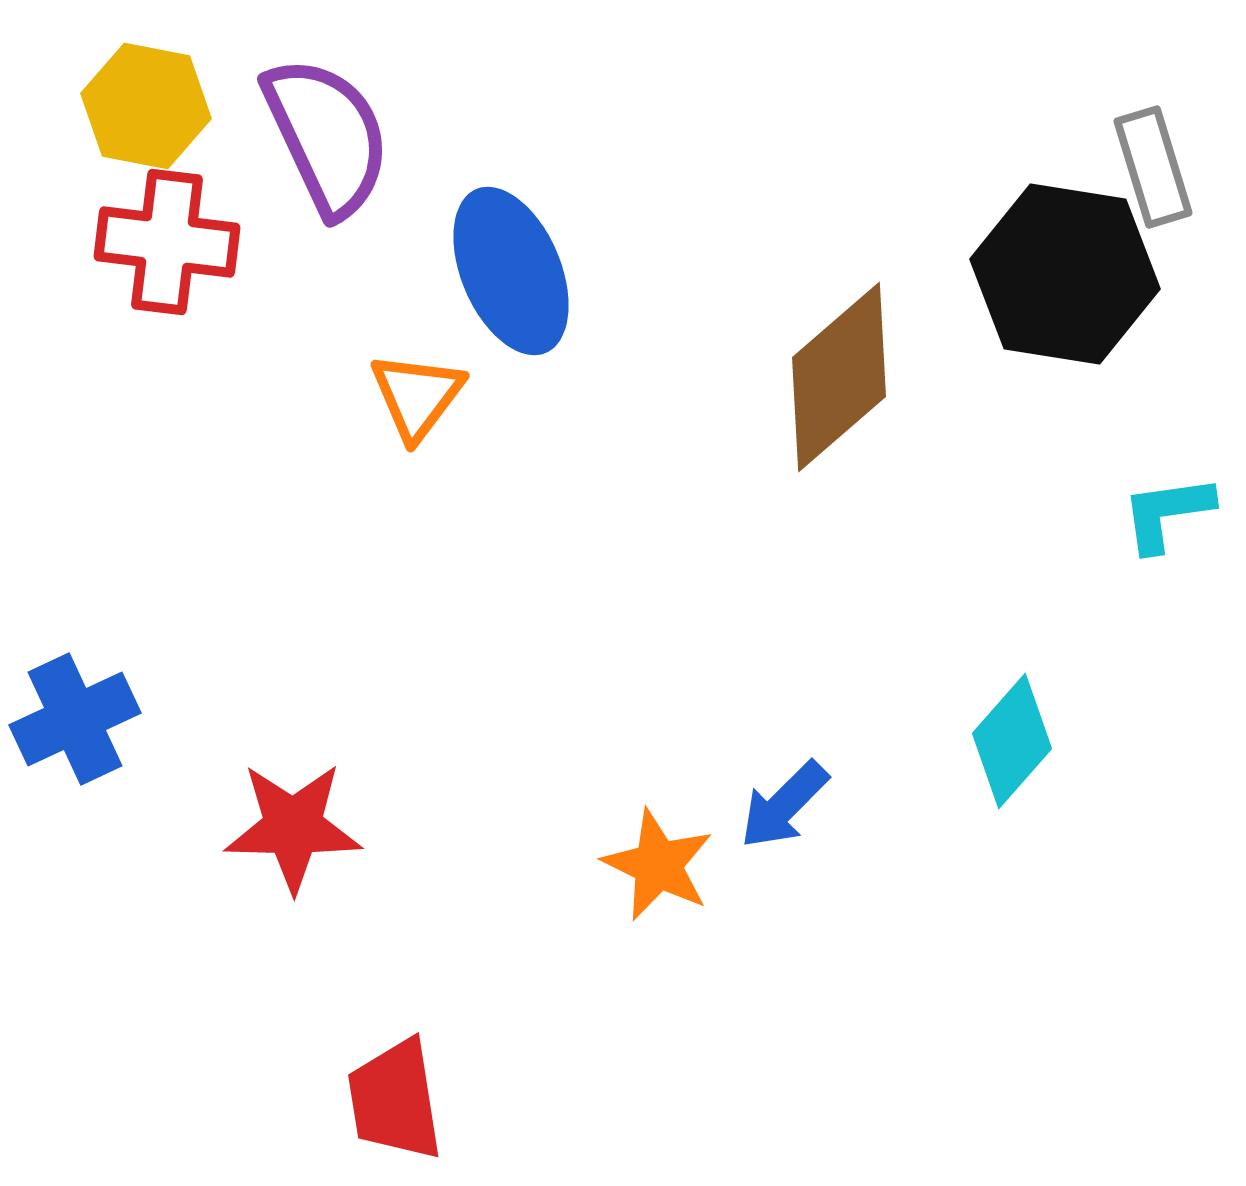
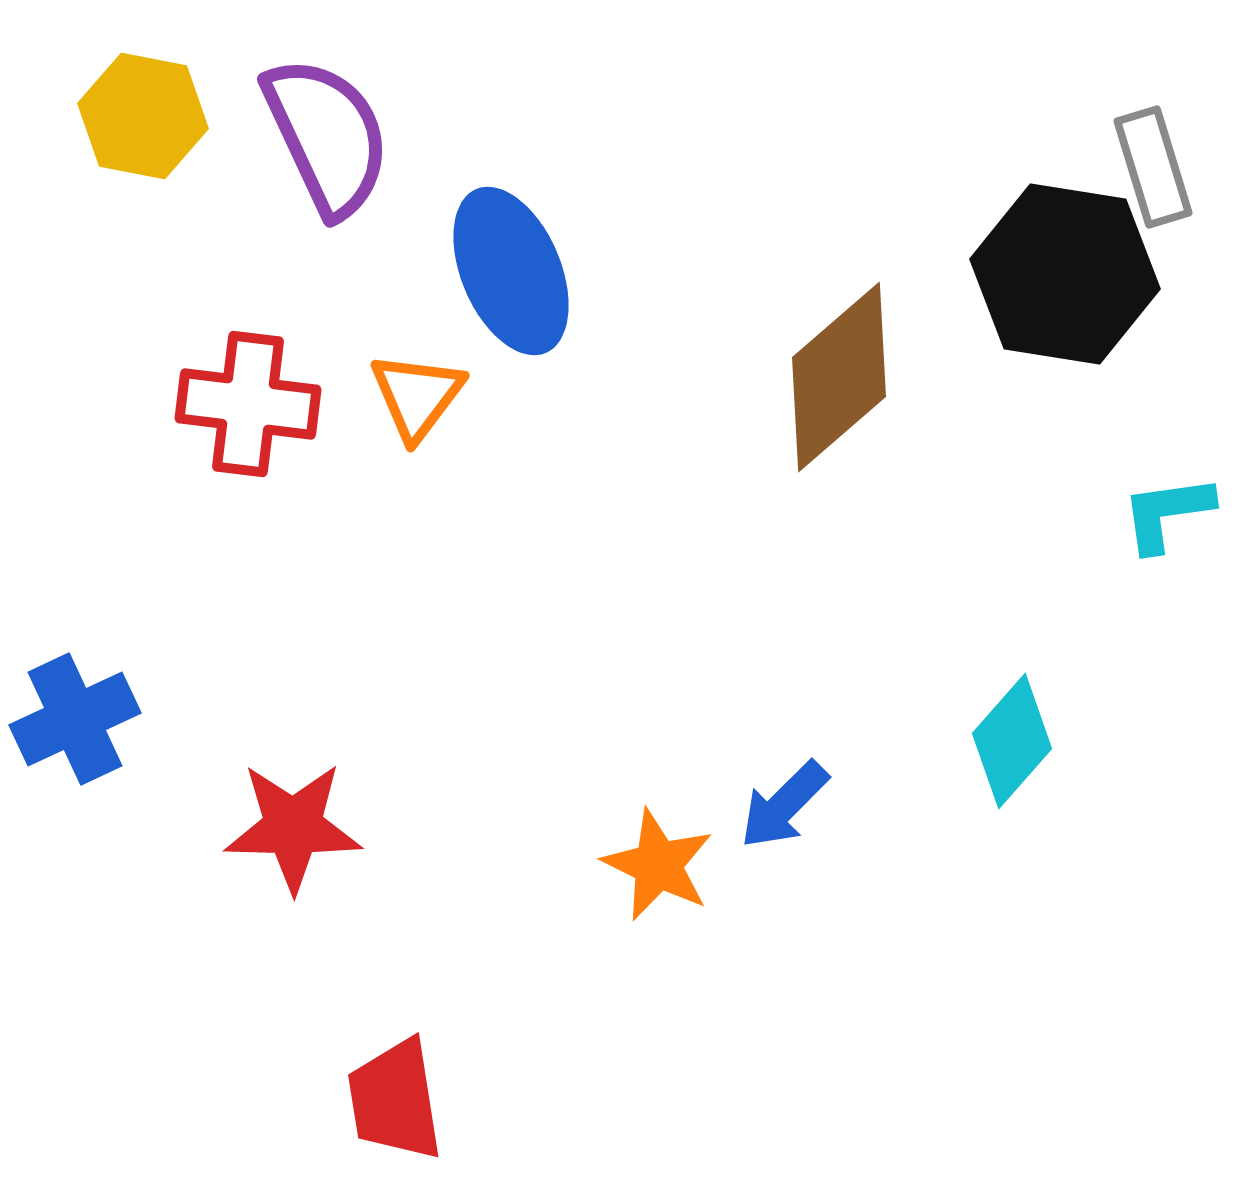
yellow hexagon: moved 3 px left, 10 px down
red cross: moved 81 px right, 162 px down
